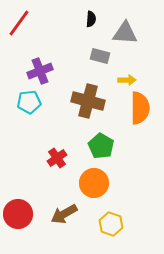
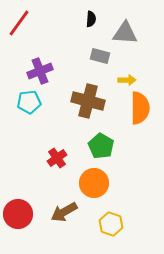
brown arrow: moved 2 px up
